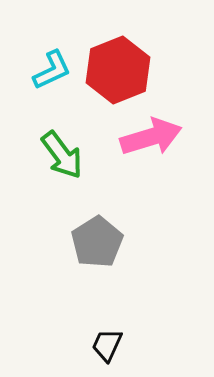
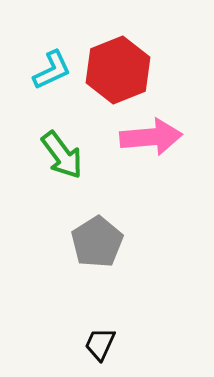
pink arrow: rotated 12 degrees clockwise
black trapezoid: moved 7 px left, 1 px up
